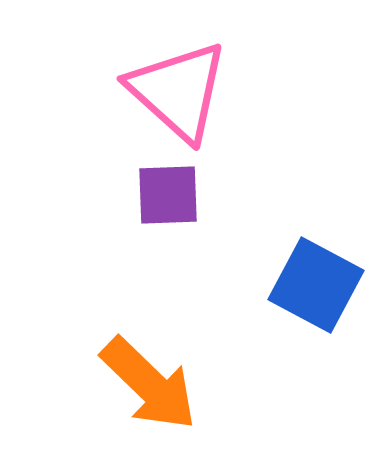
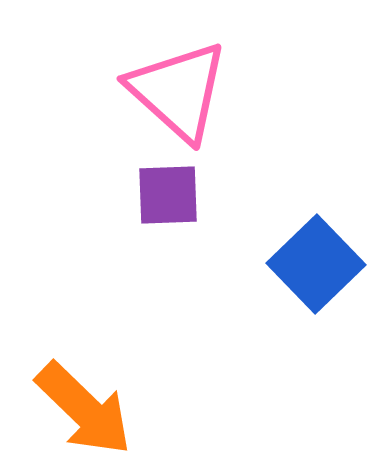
blue square: moved 21 px up; rotated 18 degrees clockwise
orange arrow: moved 65 px left, 25 px down
